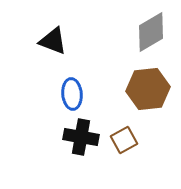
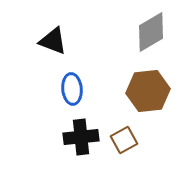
brown hexagon: moved 2 px down
blue ellipse: moved 5 px up
black cross: rotated 16 degrees counterclockwise
